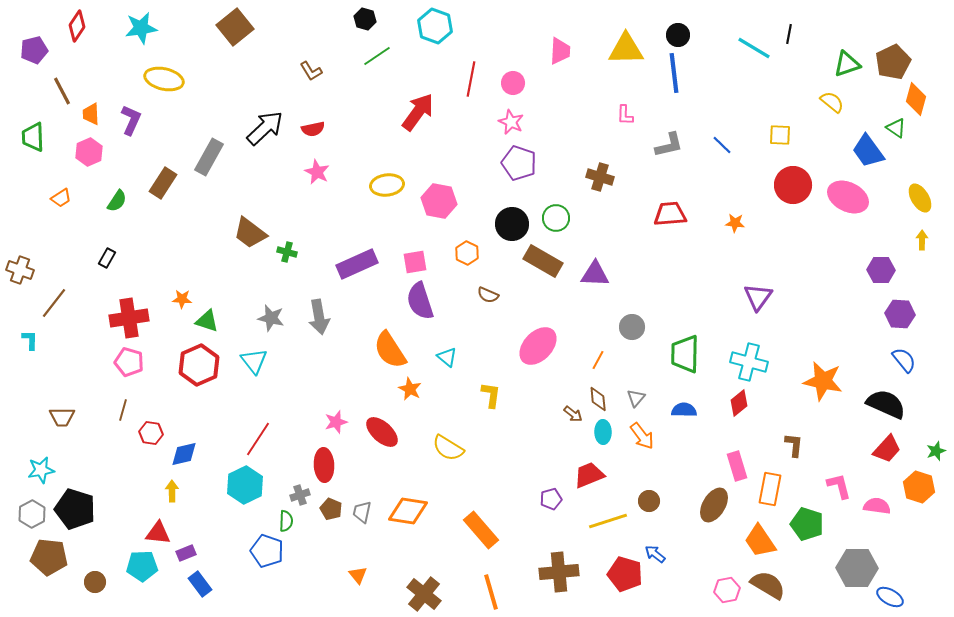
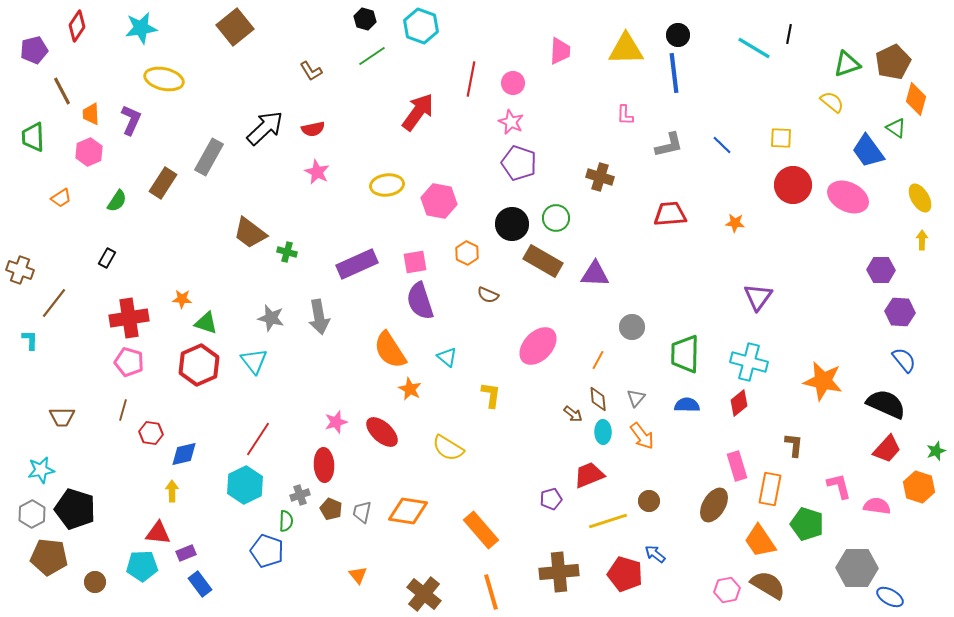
cyan hexagon at (435, 26): moved 14 px left
green line at (377, 56): moved 5 px left
yellow square at (780, 135): moved 1 px right, 3 px down
purple hexagon at (900, 314): moved 2 px up
green triangle at (207, 321): moved 1 px left, 2 px down
blue semicircle at (684, 410): moved 3 px right, 5 px up
